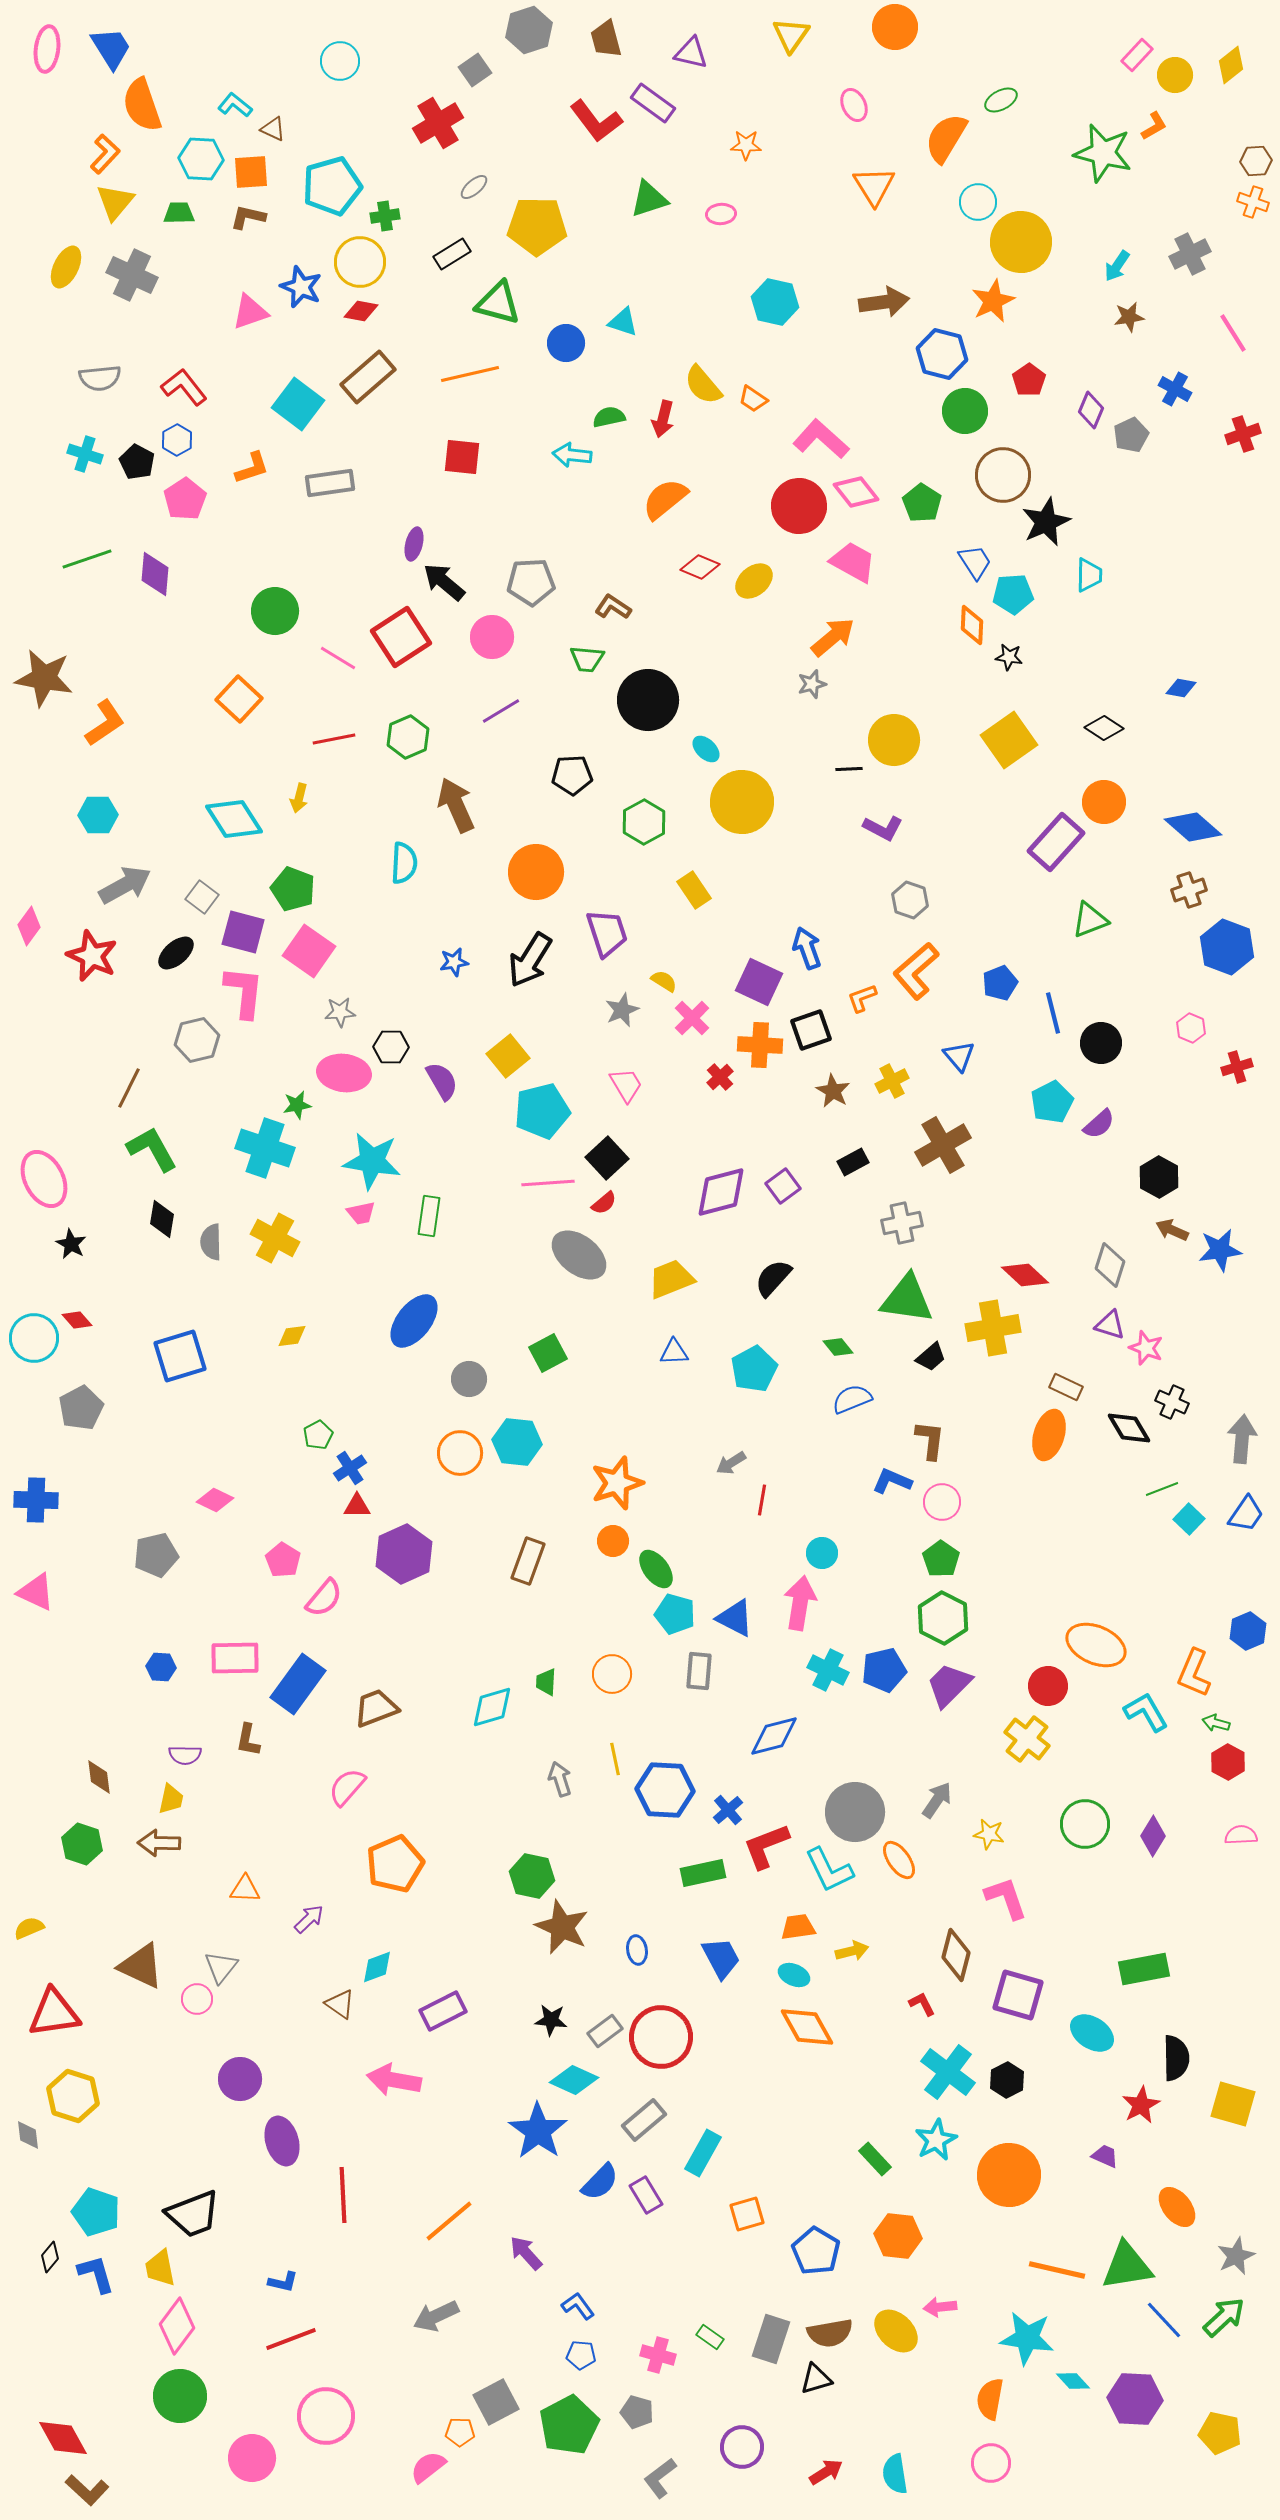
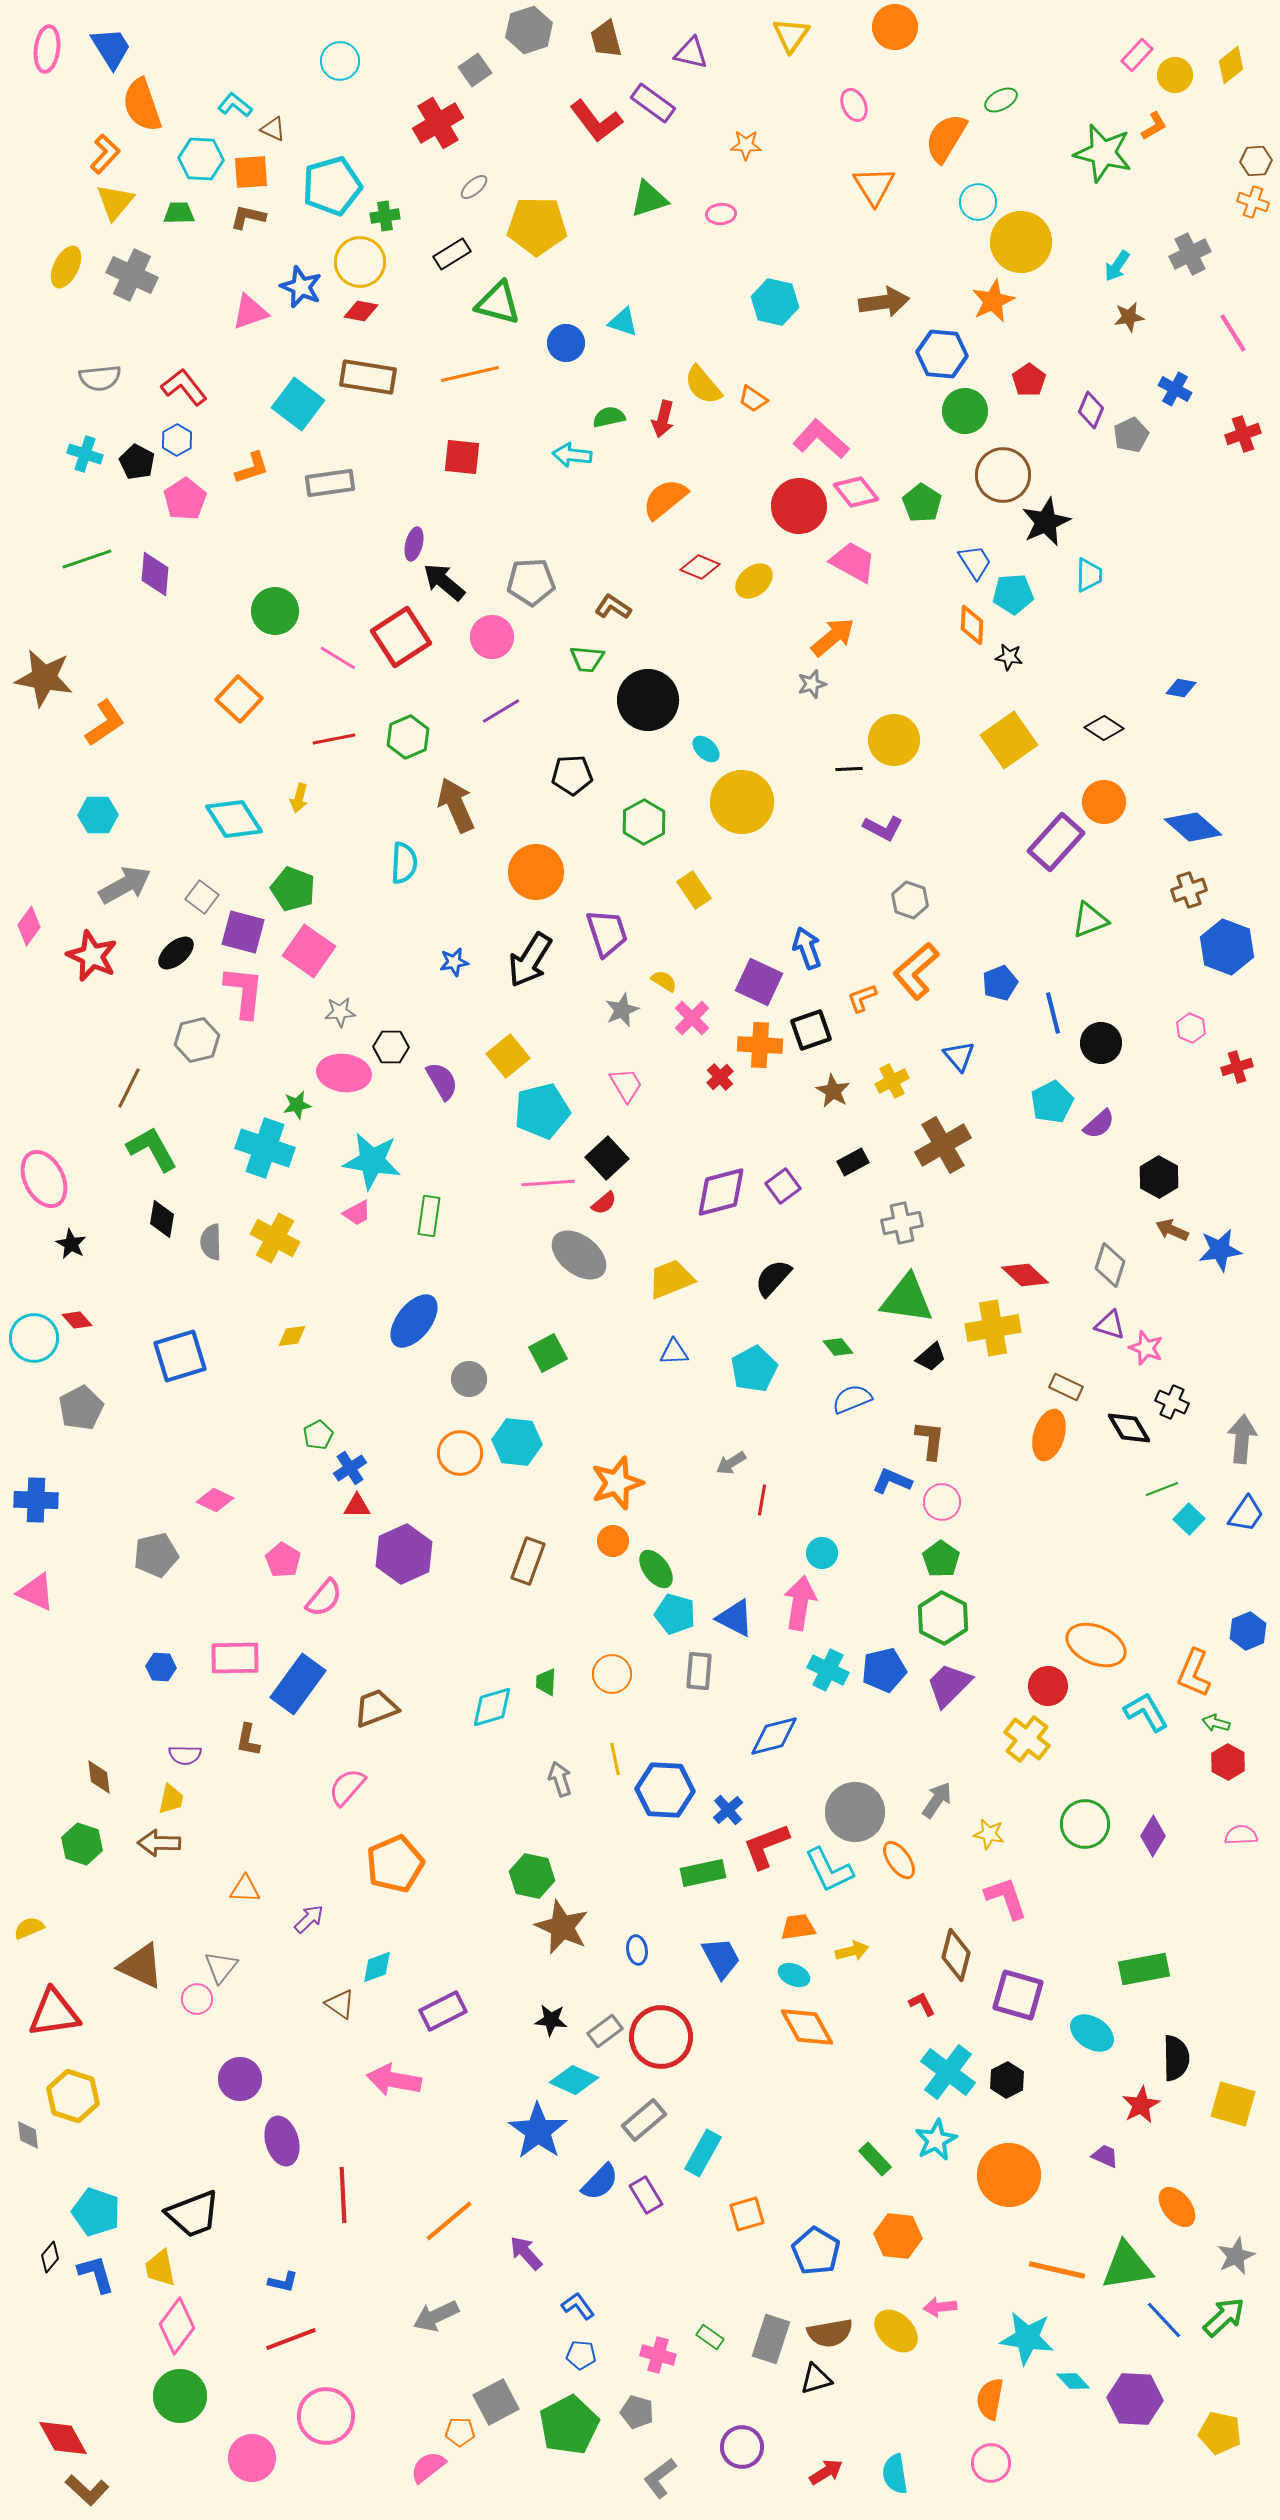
blue hexagon at (942, 354): rotated 9 degrees counterclockwise
brown rectangle at (368, 377): rotated 50 degrees clockwise
pink trapezoid at (361, 1213): moved 4 px left; rotated 16 degrees counterclockwise
